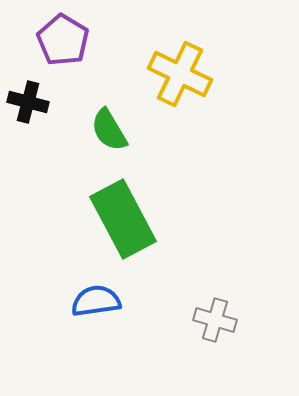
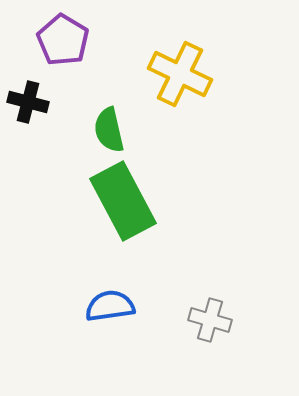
green semicircle: rotated 18 degrees clockwise
green rectangle: moved 18 px up
blue semicircle: moved 14 px right, 5 px down
gray cross: moved 5 px left
